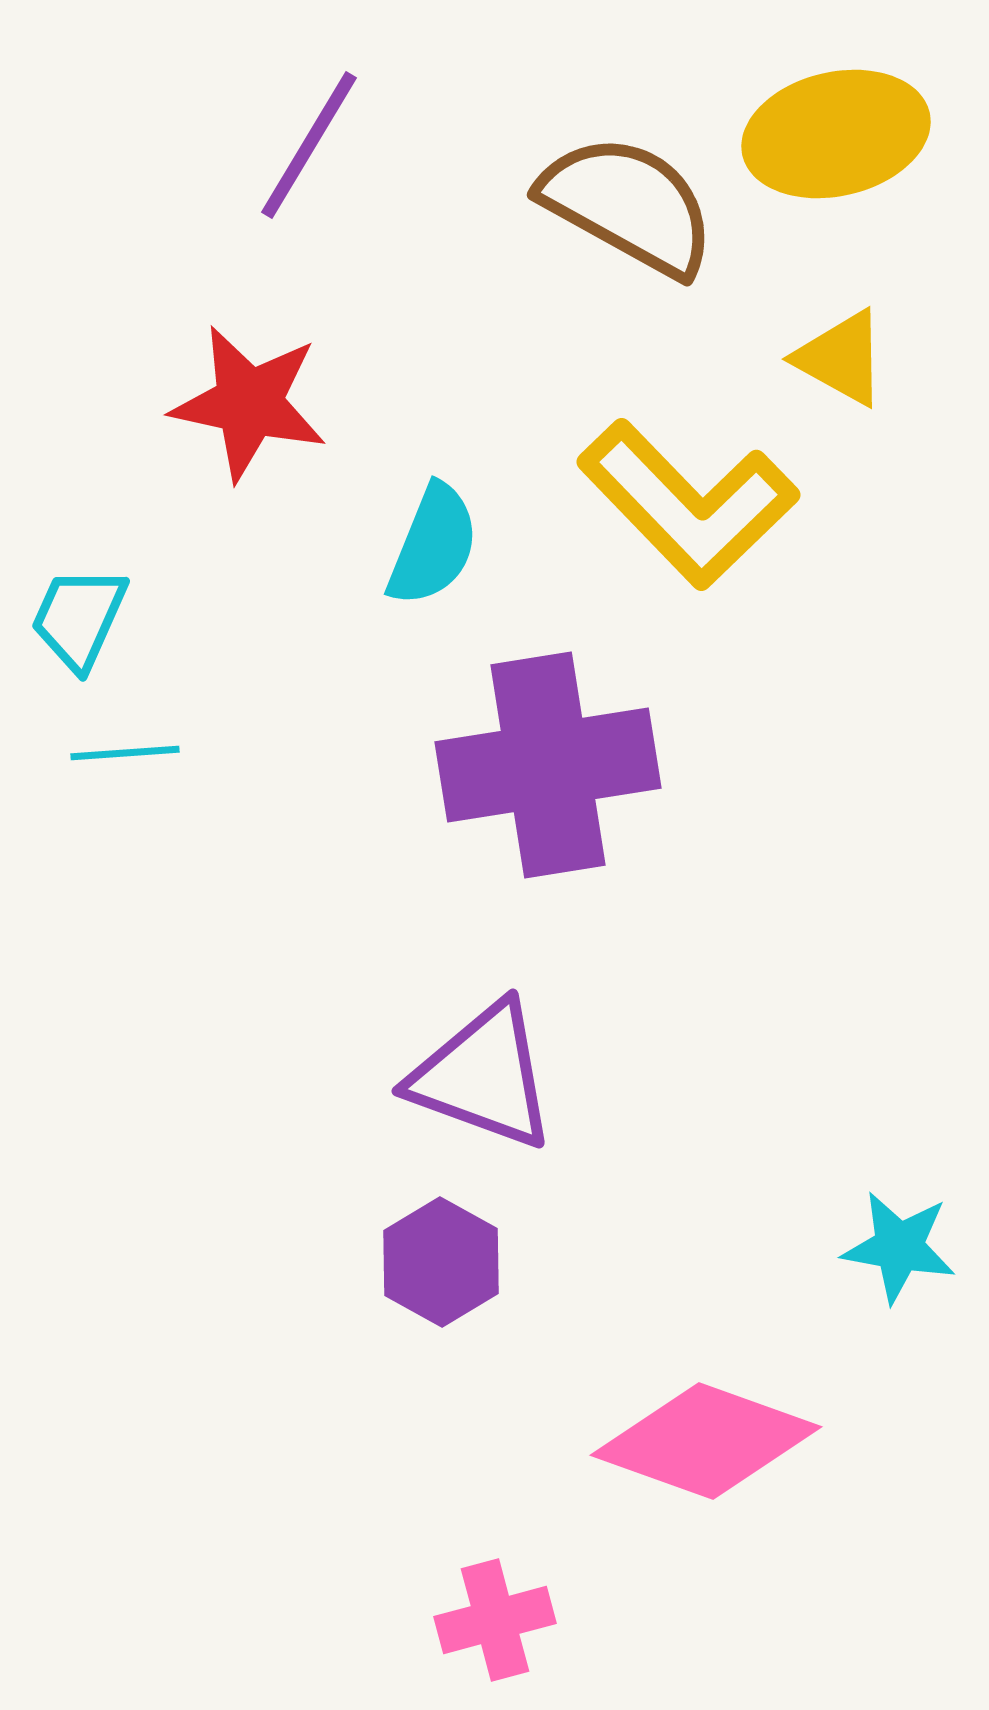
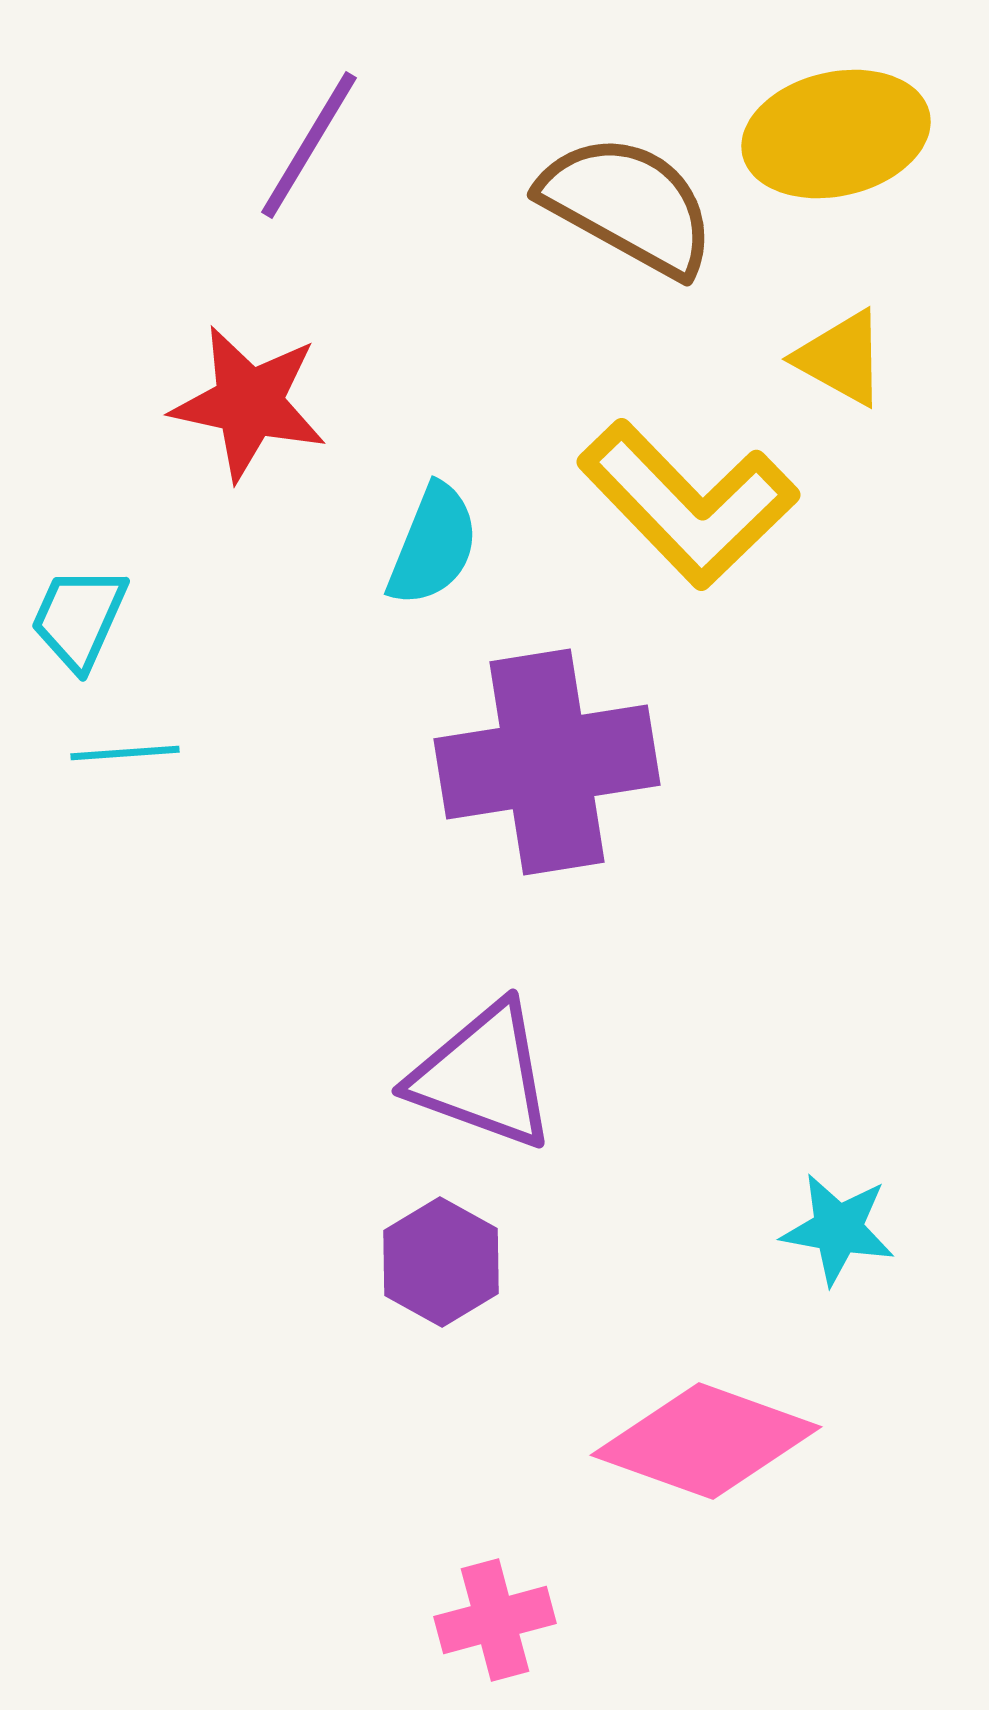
purple cross: moved 1 px left, 3 px up
cyan star: moved 61 px left, 18 px up
